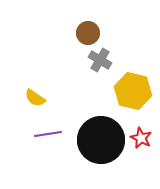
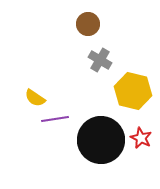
brown circle: moved 9 px up
purple line: moved 7 px right, 15 px up
